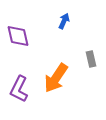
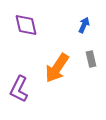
blue arrow: moved 20 px right, 4 px down
purple diamond: moved 8 px right, 11 px up
orange arrow: moved 1 px right, 10 px up
